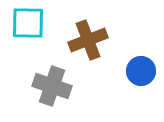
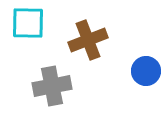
blue circle: moved 5 px right
gray cross: rotated 30 degrees counterclockwise
